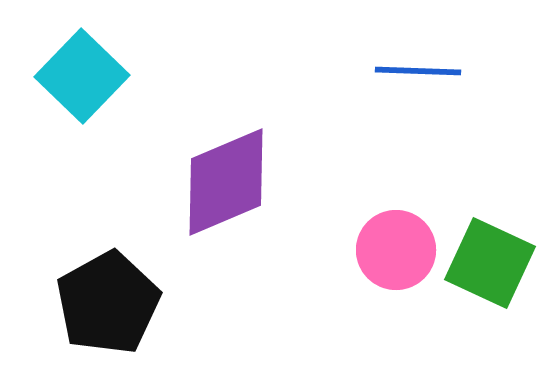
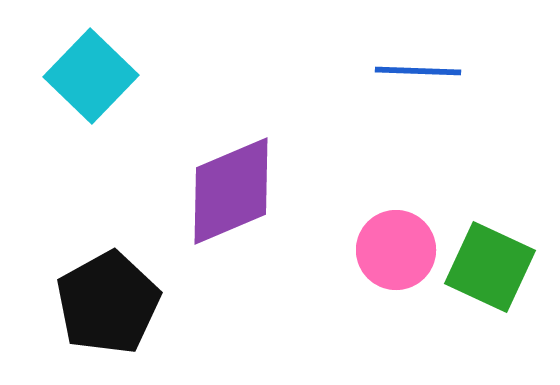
cyan square: moved 9 px right
purple diamond: moved 5 px right, 9 px down
green square: moved 4 px down
